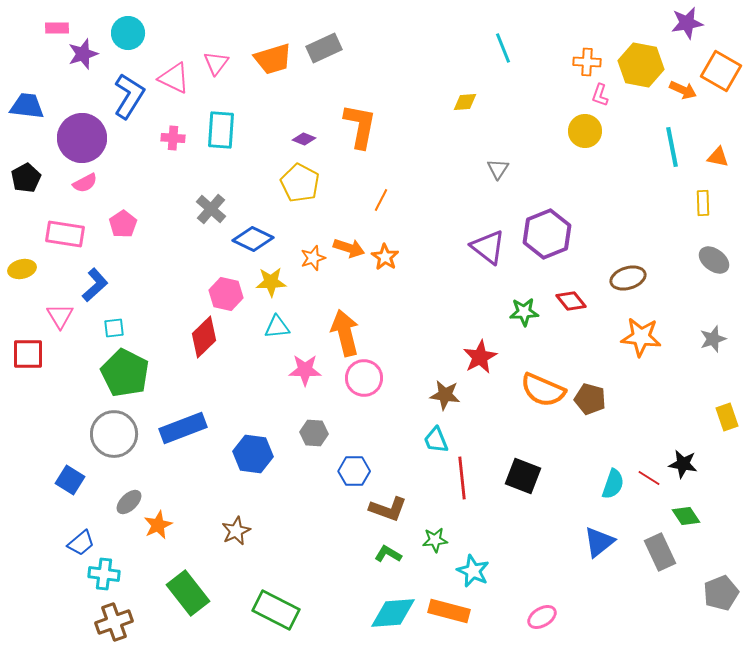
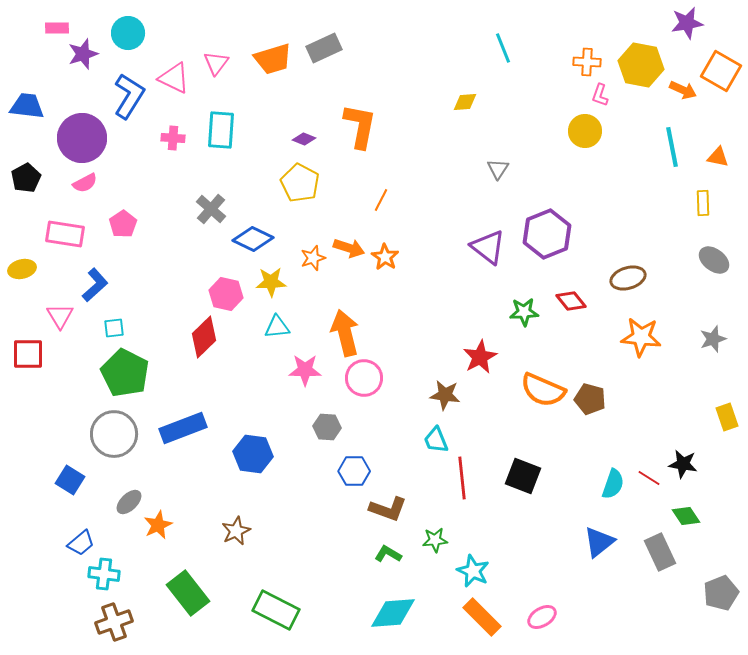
gray hexagon at (314, 433): moved 13 px right, 6 px up
orange rectangle at (449, 611): moved 33 px right, 6 px down; rotated 30 degrees clockwise
